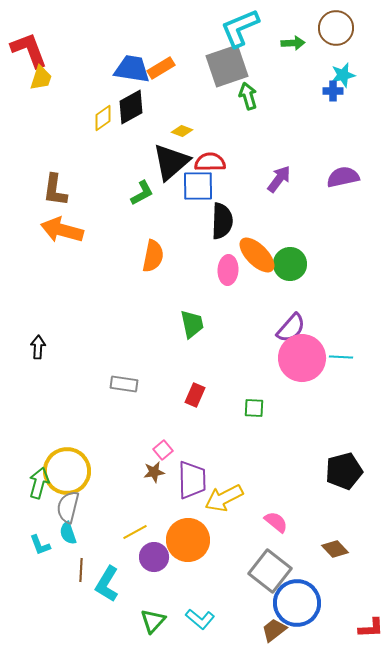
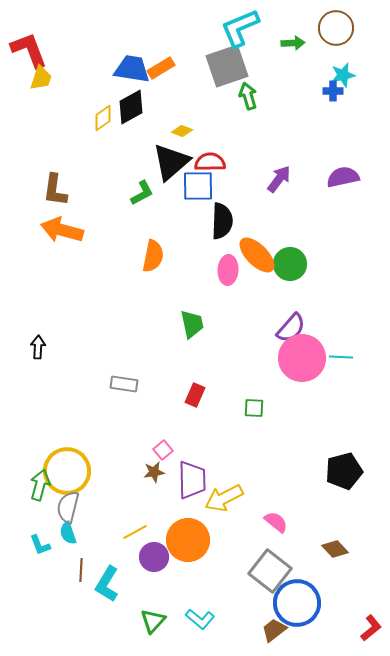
green arrow at (39, 483): moved 1 px right, 2 px down
red L-shape at (371, 628): rotated 36 degrees counterclockwise
